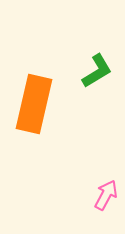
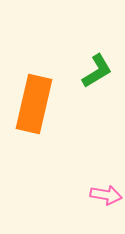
pink arrow: rotated 72 degrees clockwise
